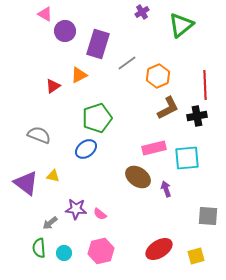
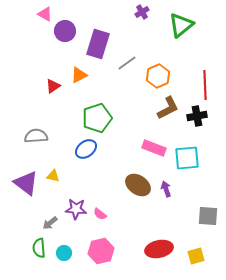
gray semicircle: moved 3 px left, 1 px down; rotated 25 degrees counterclockwise
pink rectangle: rotated 35 degrees clockwise
brown ellipse: moved 8 px down
red ellipse: rotated 20 degrees clockwise
